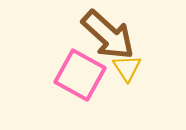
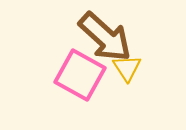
brown arrow: moved 3 px left, 2 px down
